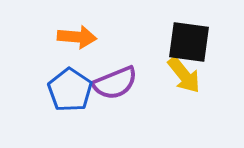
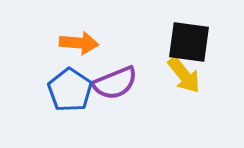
orange arrow: moved 2 px right, 6 px down
